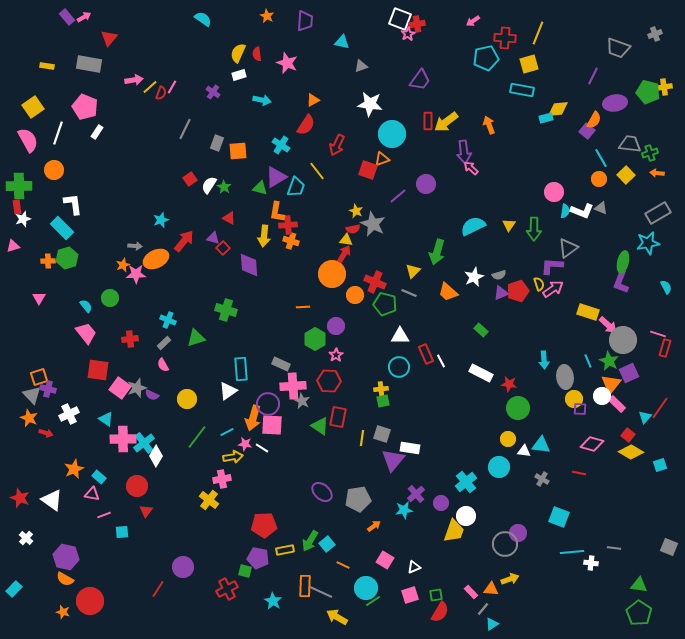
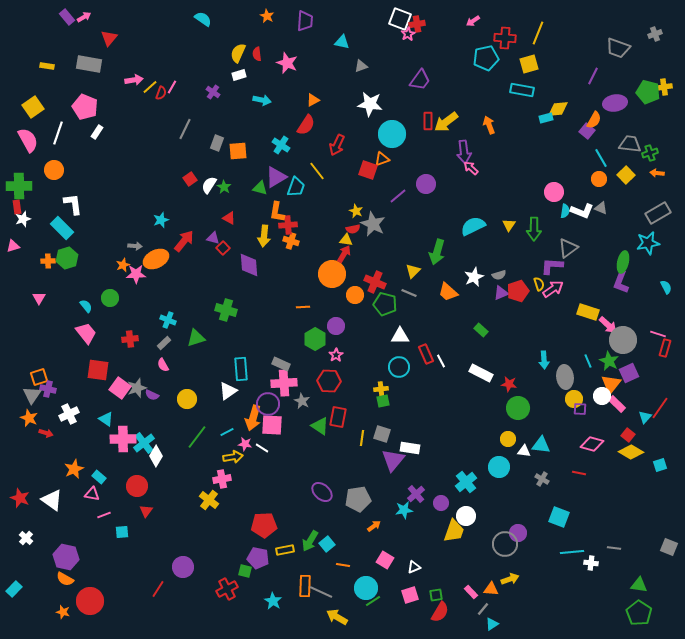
pink cross at (293, 386): moved 9 px left, 3 px up
gray triangle at (32, 395): rotated 18 degrees clockwise
orange line at (343, 565): rotated 16 degrees counterclockwise
